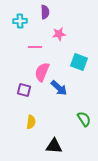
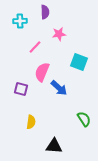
pink line: rotated 48 degrees counterclockwise
purple square: moved 3 px left, 1 px up
